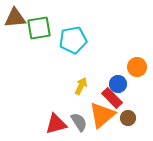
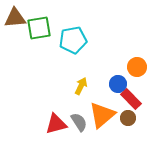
red rectangle: moved 19 px right, 1 px down
